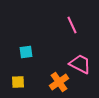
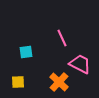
pink line: moved 10 px left, 13 px down
orange cross: rotated 12 degrees counterclockwise
